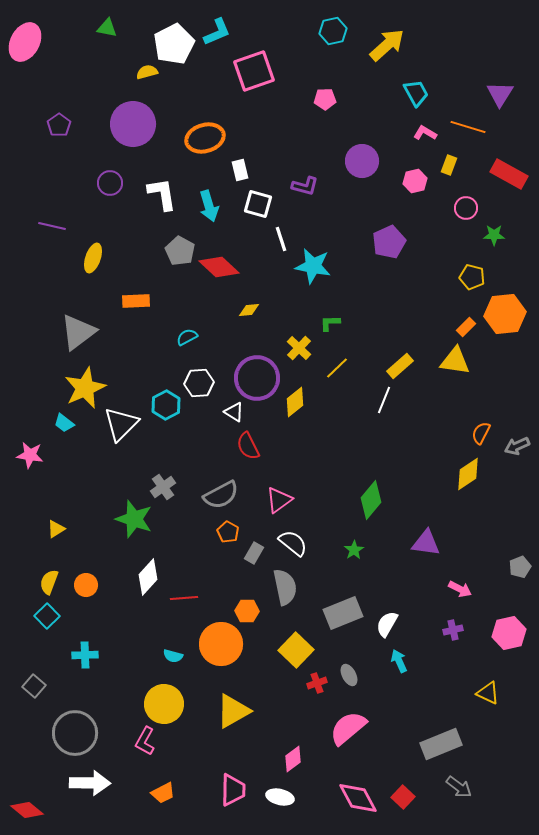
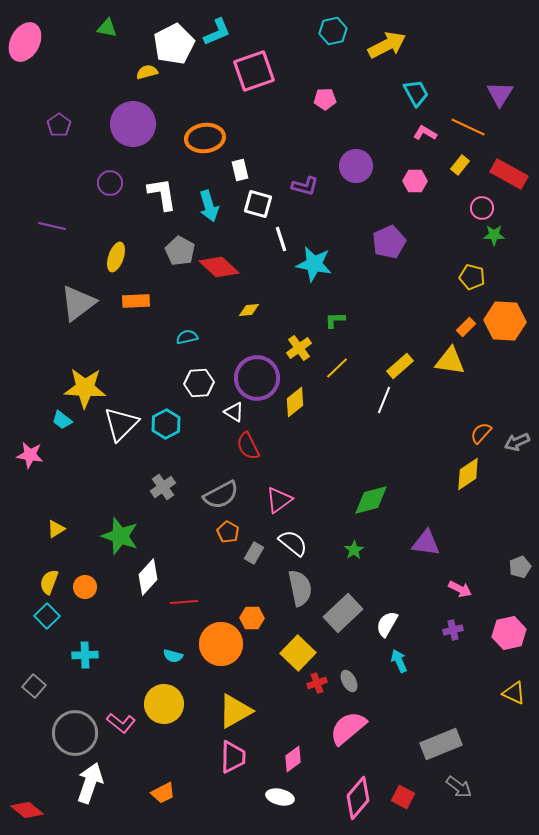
yellow arrow at (387, 45): rotated 15 degrees clockwise
orange line at (468, 127): rotated 8 degrees clockwise
orange ellipse at (205, 138): rotated 9 degrees clockwise
purple circle at (362, 161): moved 6 px left, 5 px down
yellow rectangle at (449, 165): moved 11 px right; rotated 18 degrees clockwise
pink hexagon at (415, 181): rotated 15 degrees clockwise
pink circle at (466, 208): moved 16 px right
yellow ellipse at (93, 258): moved 23 px right, 1 px up
cyan star at (313, 266): moved 1 px right, 2 px up
orange hexagon at (505, 314): moved 7 px down; rotated 9 degrees clockwise
green L-shape at (330, 323): moved 5 px right, 3 px up
gray triangle at (78, 332): moved 29 px up
cyan semicircle at (187, 337): rotated 15 degrees clockwise
yellow cross at (299, 348): rotated 10 degrees clockwise
yellow triangle at (455, 361): moved 5 px left
yellow star at (85, 388): rotated 27 degrees clockwise
cyan hexagon at (166, 405): moved 19 px down
cyan trapezoid at (64, 423): moved 2 px left, 3 px up
orange semicircle at (481, 433): rotated 15 degrees clockwise
gray arrow at (517, 446): moved 4 px up
green diamond at (371, 500): rotated 36 degrees clockwise
green star at (134, 519): moved 14 px left, 17 px down
orange circle at (86, 585): moved 1 px left, 2 px down
gray semicircle at (285, 587): moved 15 px right, 1 px down
red line at (184, 598): moved 4 px down
orange hexagon at (247, 611): moved 5 px right, 7 px down
gray rectangle at (343, 613): rotated 21 degrees counterclockwise
yellow square at (296, 650): moved 2 px right, 3 px down
gray ellipse at (349, 675): moved 6 px down
yellow triangle at (488, 693): moved 26 px right
yellow triangle at (233, 711): moved 2 px right
pink L-shape at (145, 741): moved 24 px left, 18 px up; rotated 80 degrees counterclockwise
white arrow at (90, 783): rotated 72 degrees counterclockwise
pink trapezoid at (233, 790): moved 33 px up
red square at (403, 797): rotated 15 degrees counterclockwise
pink diamond at (358, 798): rotated 69 degrees clockwise
